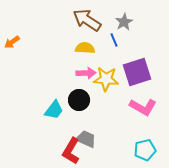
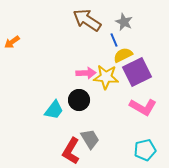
gray star: rotated 18 degrees counterclockwise
yellow semicircle: moved 38 px right, 7 px down; rotated 30 degrees counterclockwise
purple square: rotated 8 degrees counterclockwise
yellow star: moved 2 px up
gray trapezoid: moved 4 px right; rotated 35 degrees clockwise
